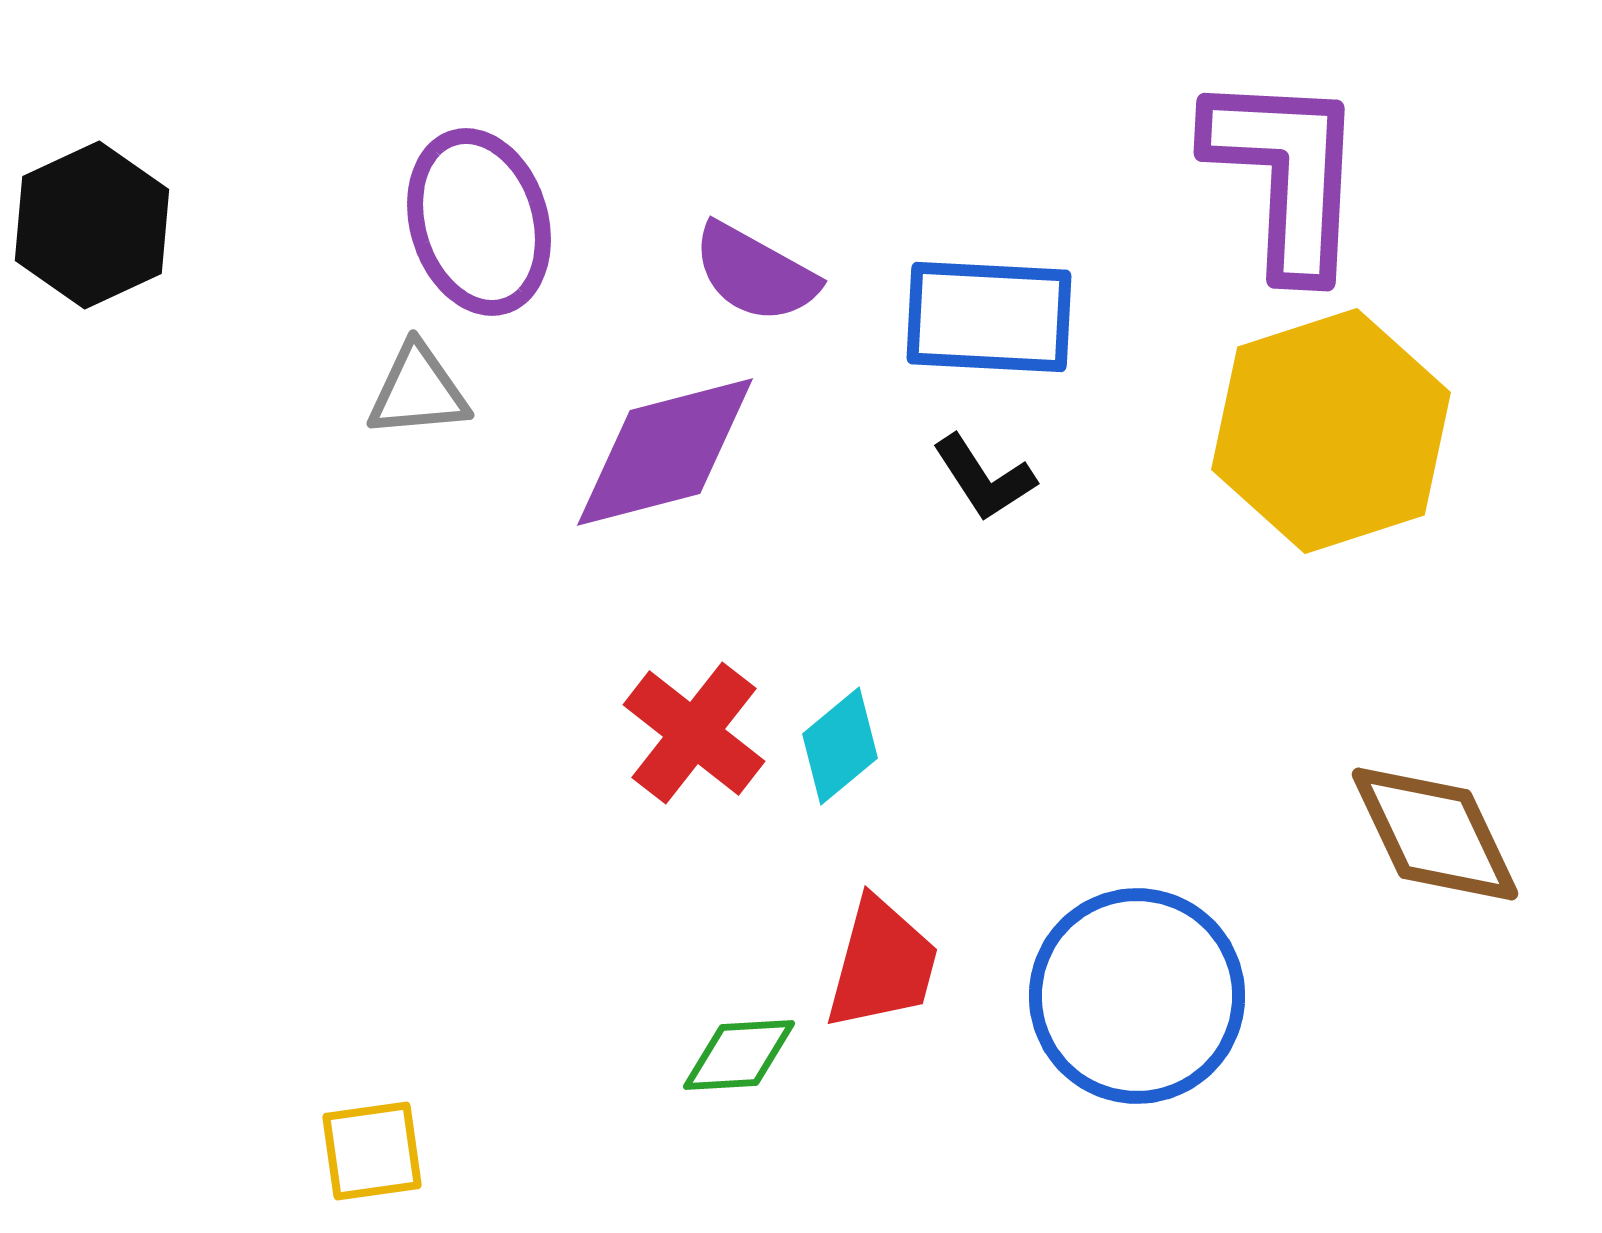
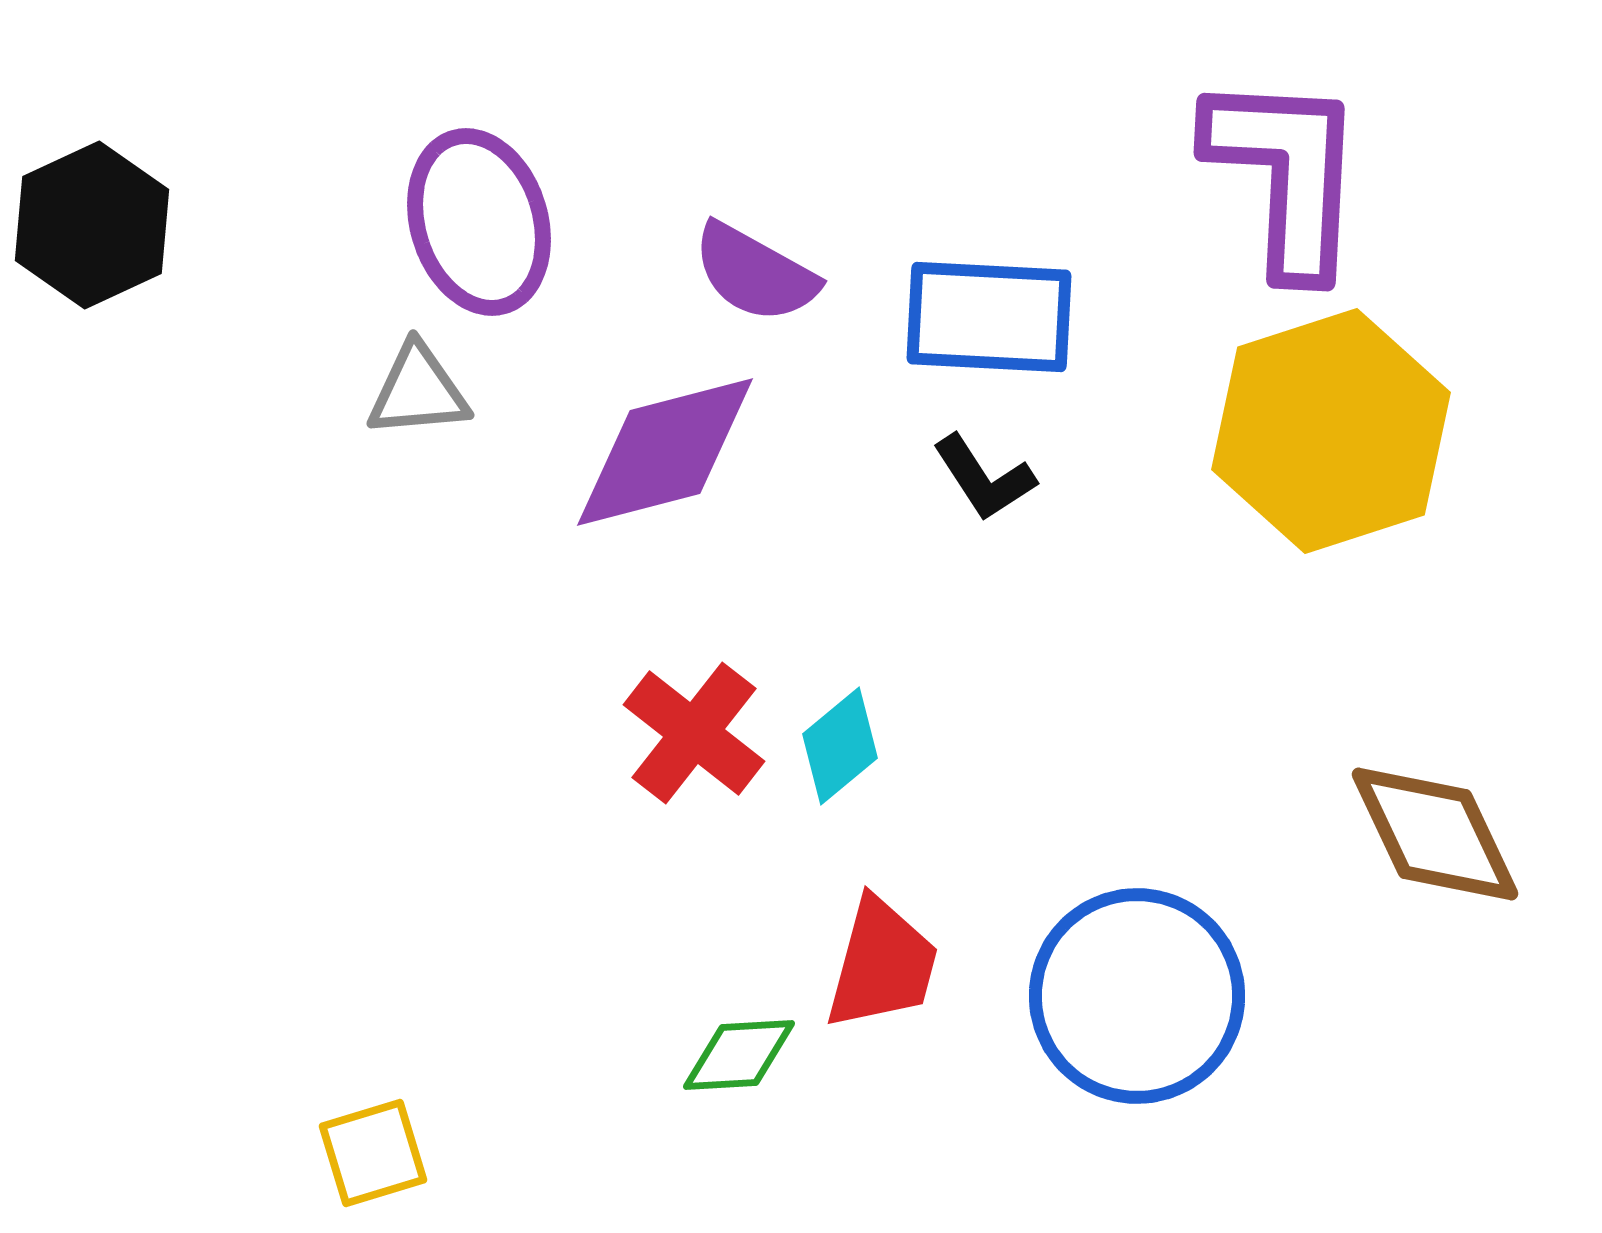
yellow square: moved 1 px right, 2 px down; rotated 9 degrees counterclockwise
